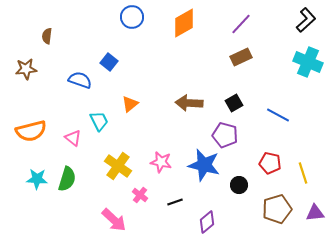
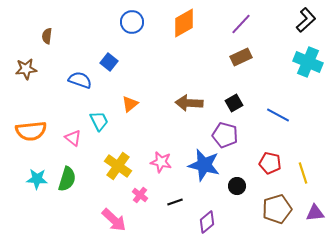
blue circle: moved 5 px down
orange semicircle: rotated 8 degrees clockwise
black circle: moved 2 px left, 1 px down
